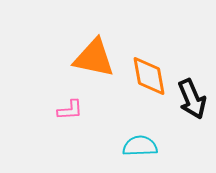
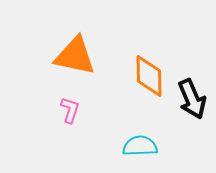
orange triangle: moved 19 px left, 2 px up
orange diamond: rotated 9 degrees clockwise
pink L-shape: rotated 68 degrees counterclockwise
